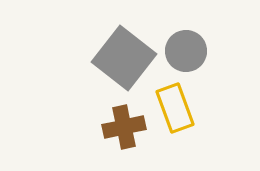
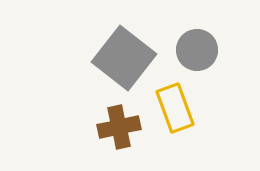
gray circle: moved 11 px right, 1 px up
brown cross: moved 5 px left
